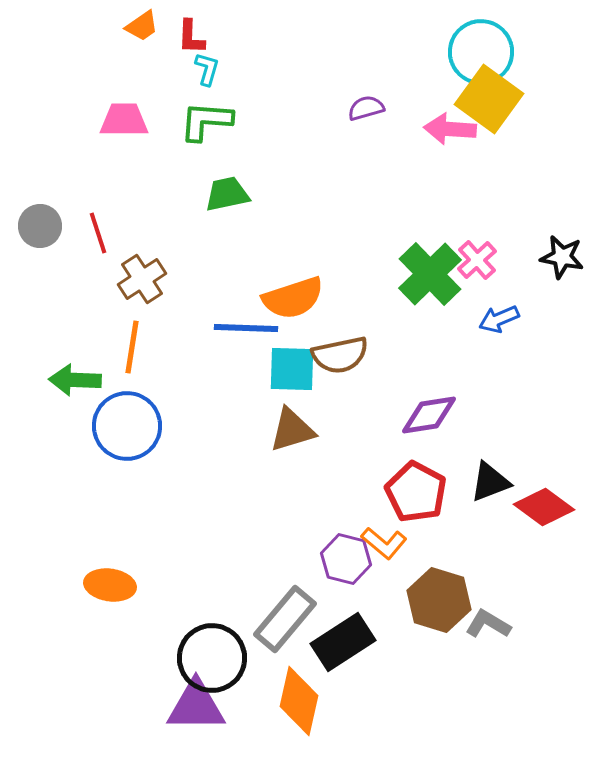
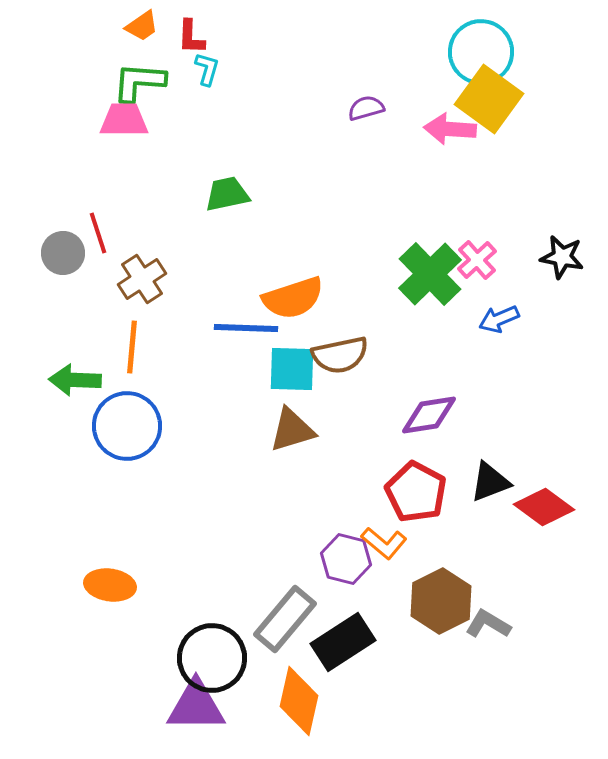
green L-shape: moved 67 px left, 39 px up
gray circle: moved 23 px right, 27 px down
orange line: rotated 4 degrees counterclockwise
brown hexagon: moved 2 px right, 1 px down; rotated 16 degrees clockwise
